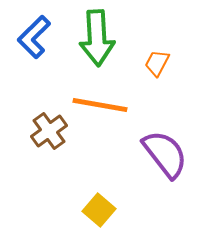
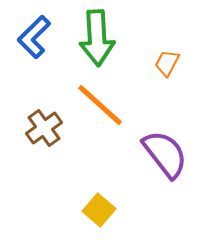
orange trapezoid: moved 10 px right
orange line: rotated 32 degrees clockwise
brown cross: moved 5 px left, 3 px up
